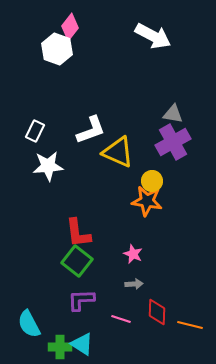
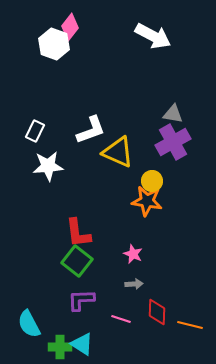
white hexagon: moved 3 px left, 5 px up
